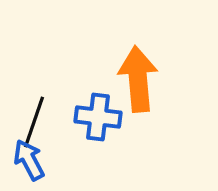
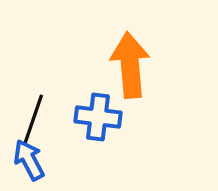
orange arrow: moved 8 px left, 14 px up
black line: moved 1 px left, 2 px up
